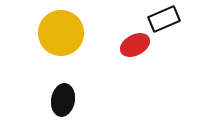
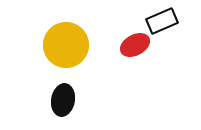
black rectangle: moved 2 px left, 2 px down
yellow circle: moved 5 px right, 12 px down
